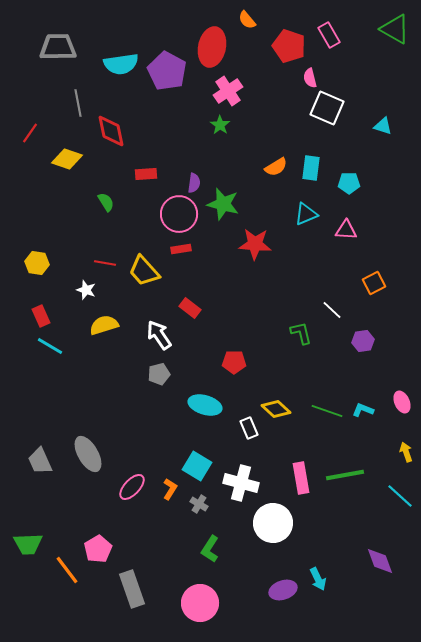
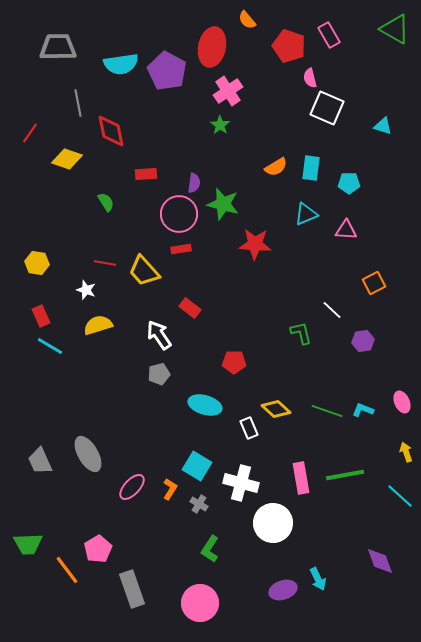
yellow semicircle at (104, 325): moved 6 px left
